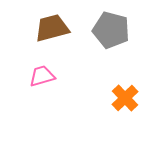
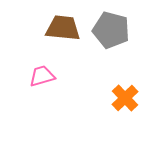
brown trapezoid: moved 11 px right; rotated 21 degrees clockwise
